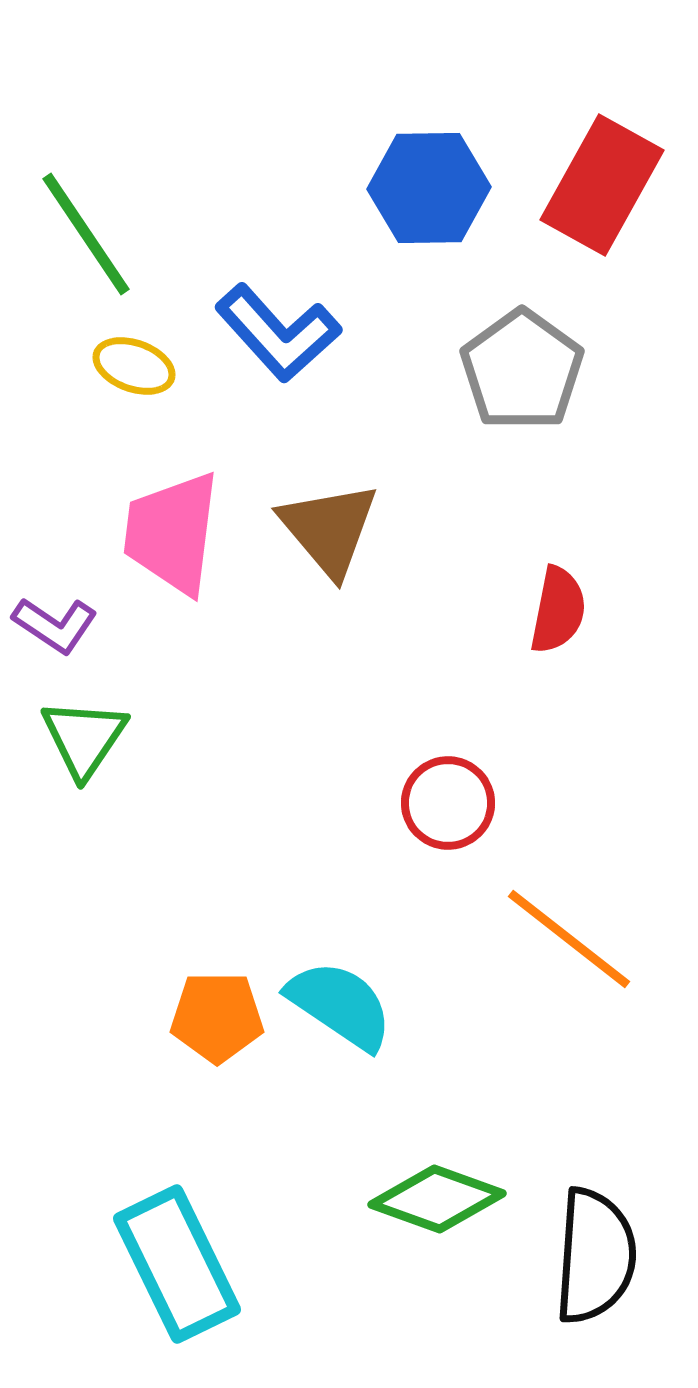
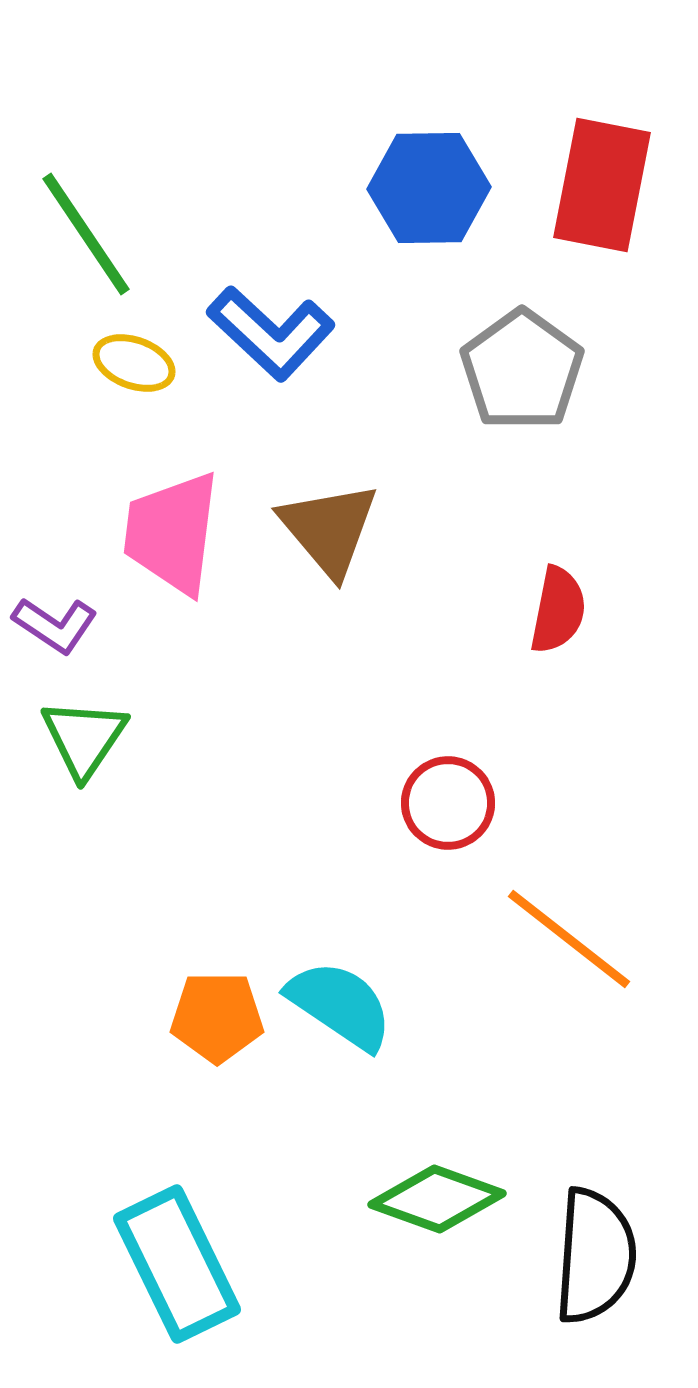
red rectangle: rotated 18 degrees counterclockwise
blue L-shape: moved 7 px left; rotated 5 degrees counterclockwise
yellow ellipse: moved 3 px up
